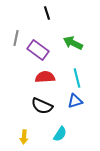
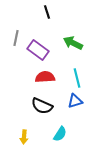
black line: moved 1 px up
